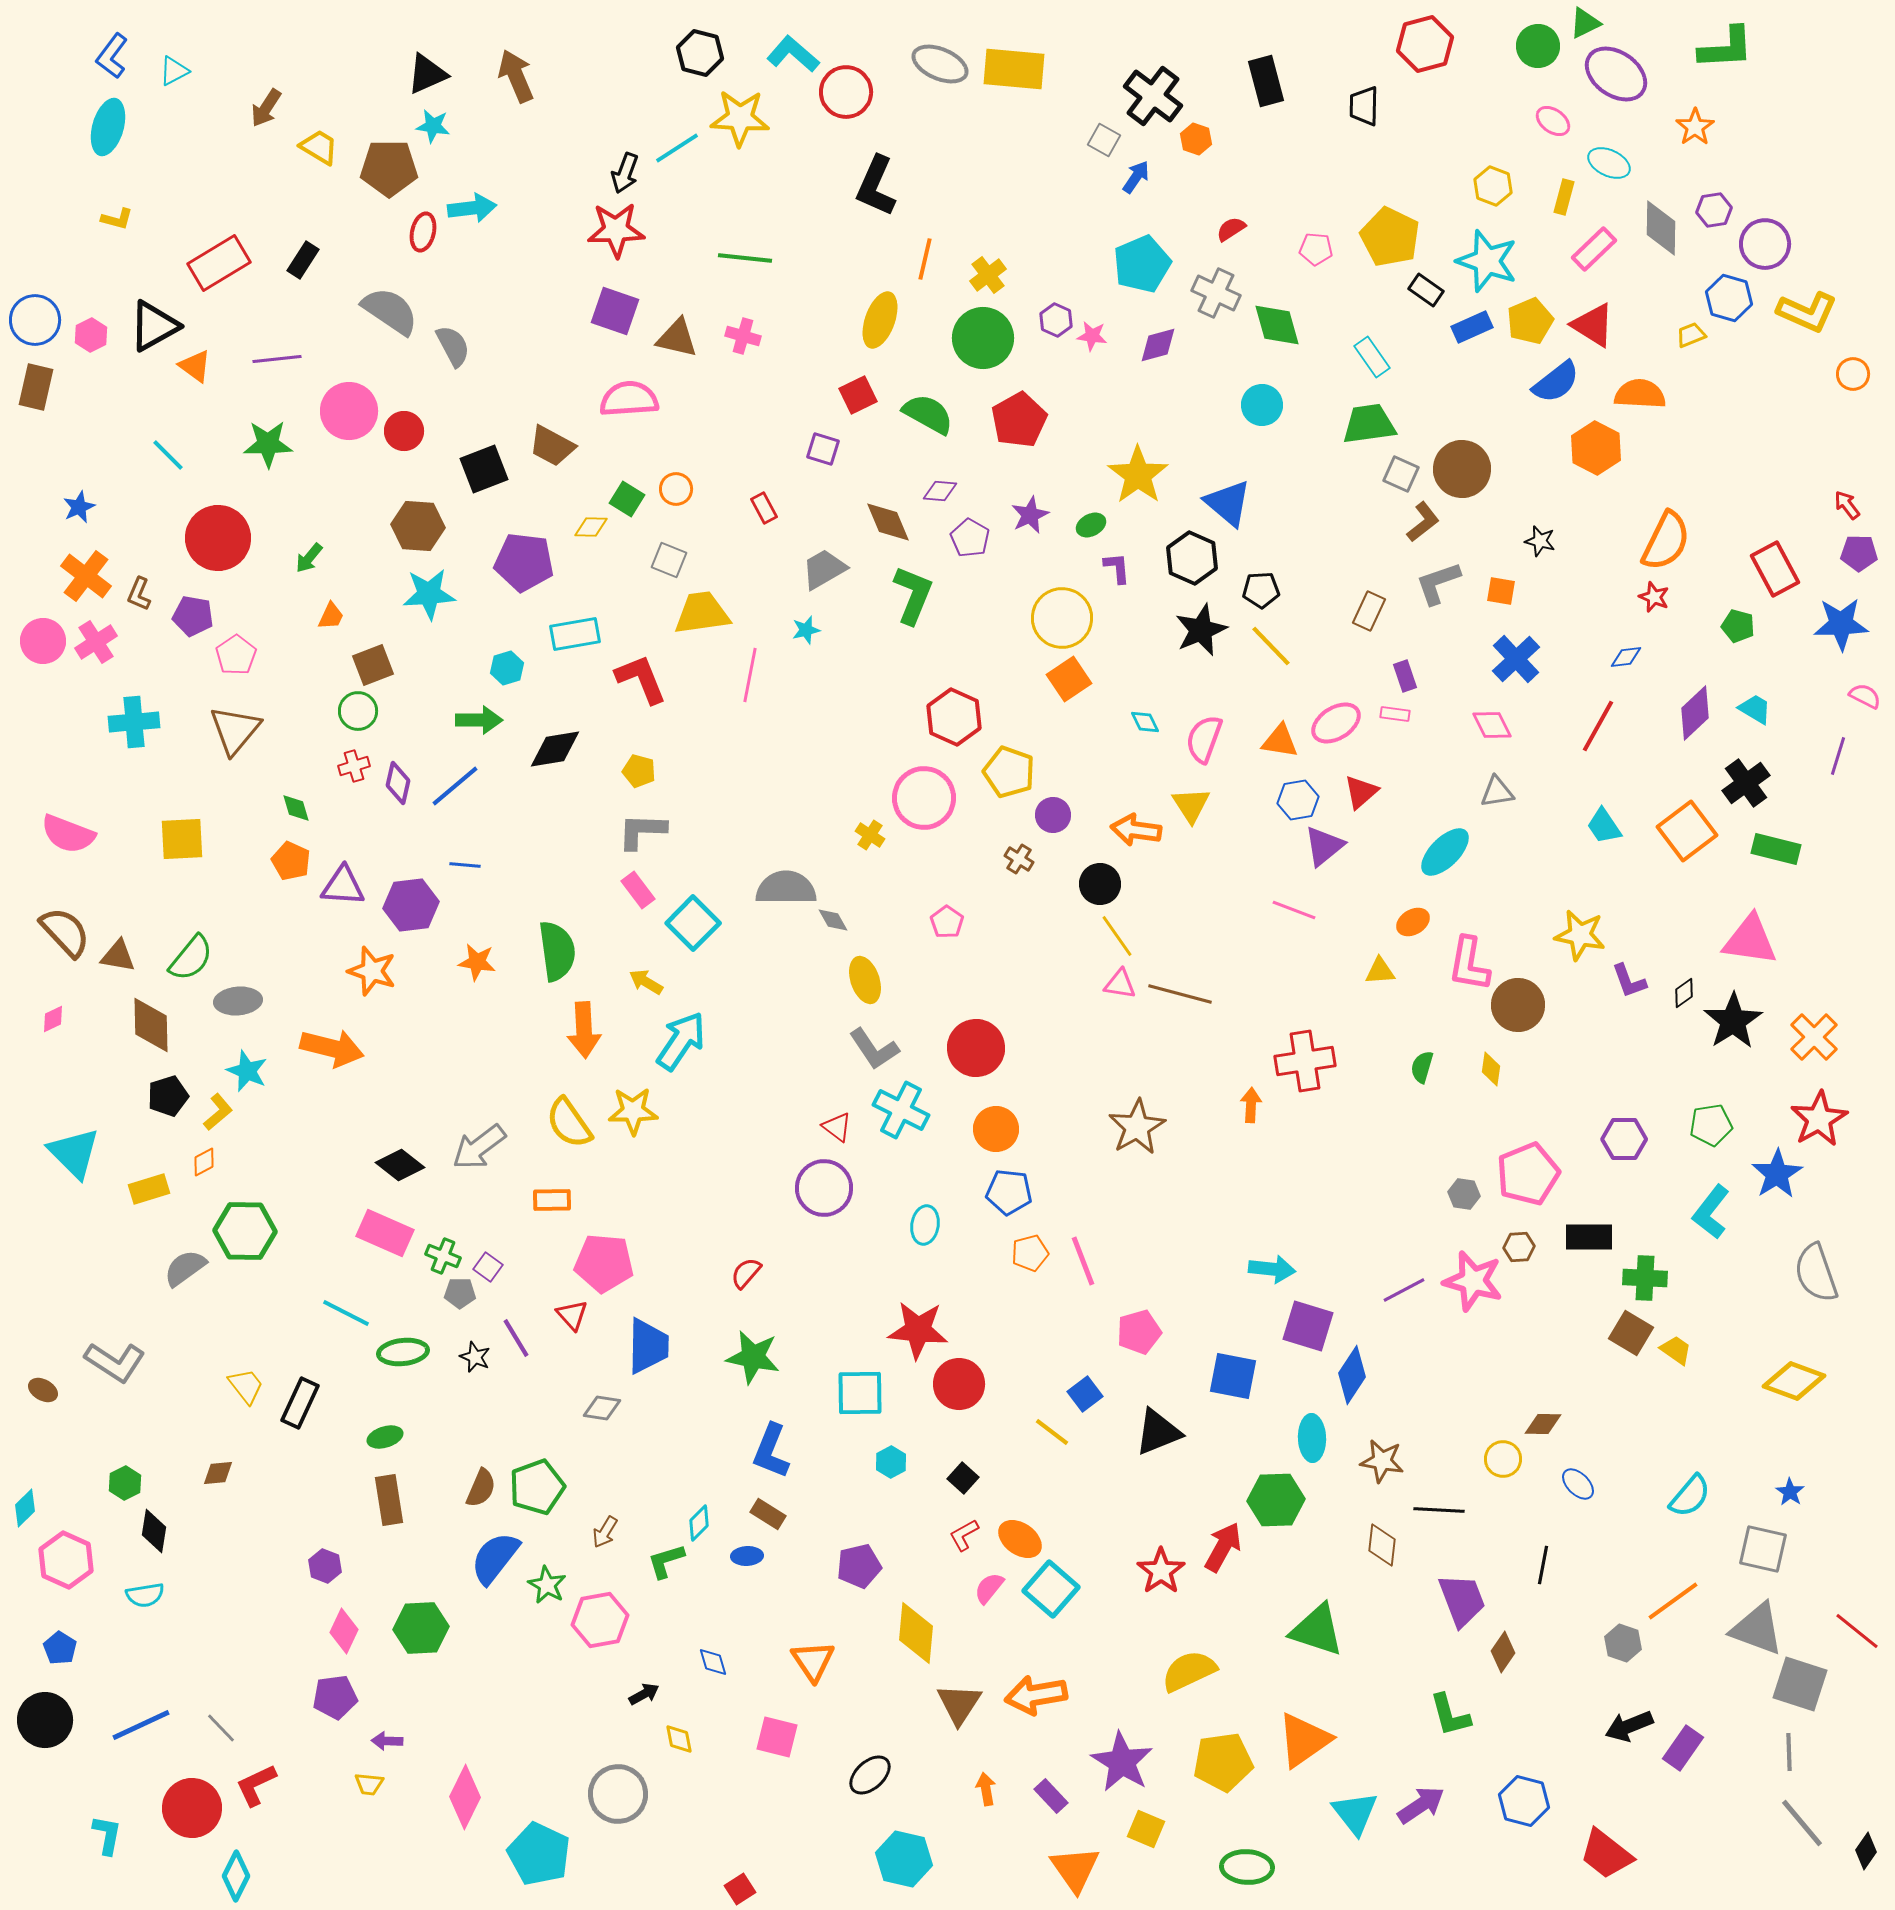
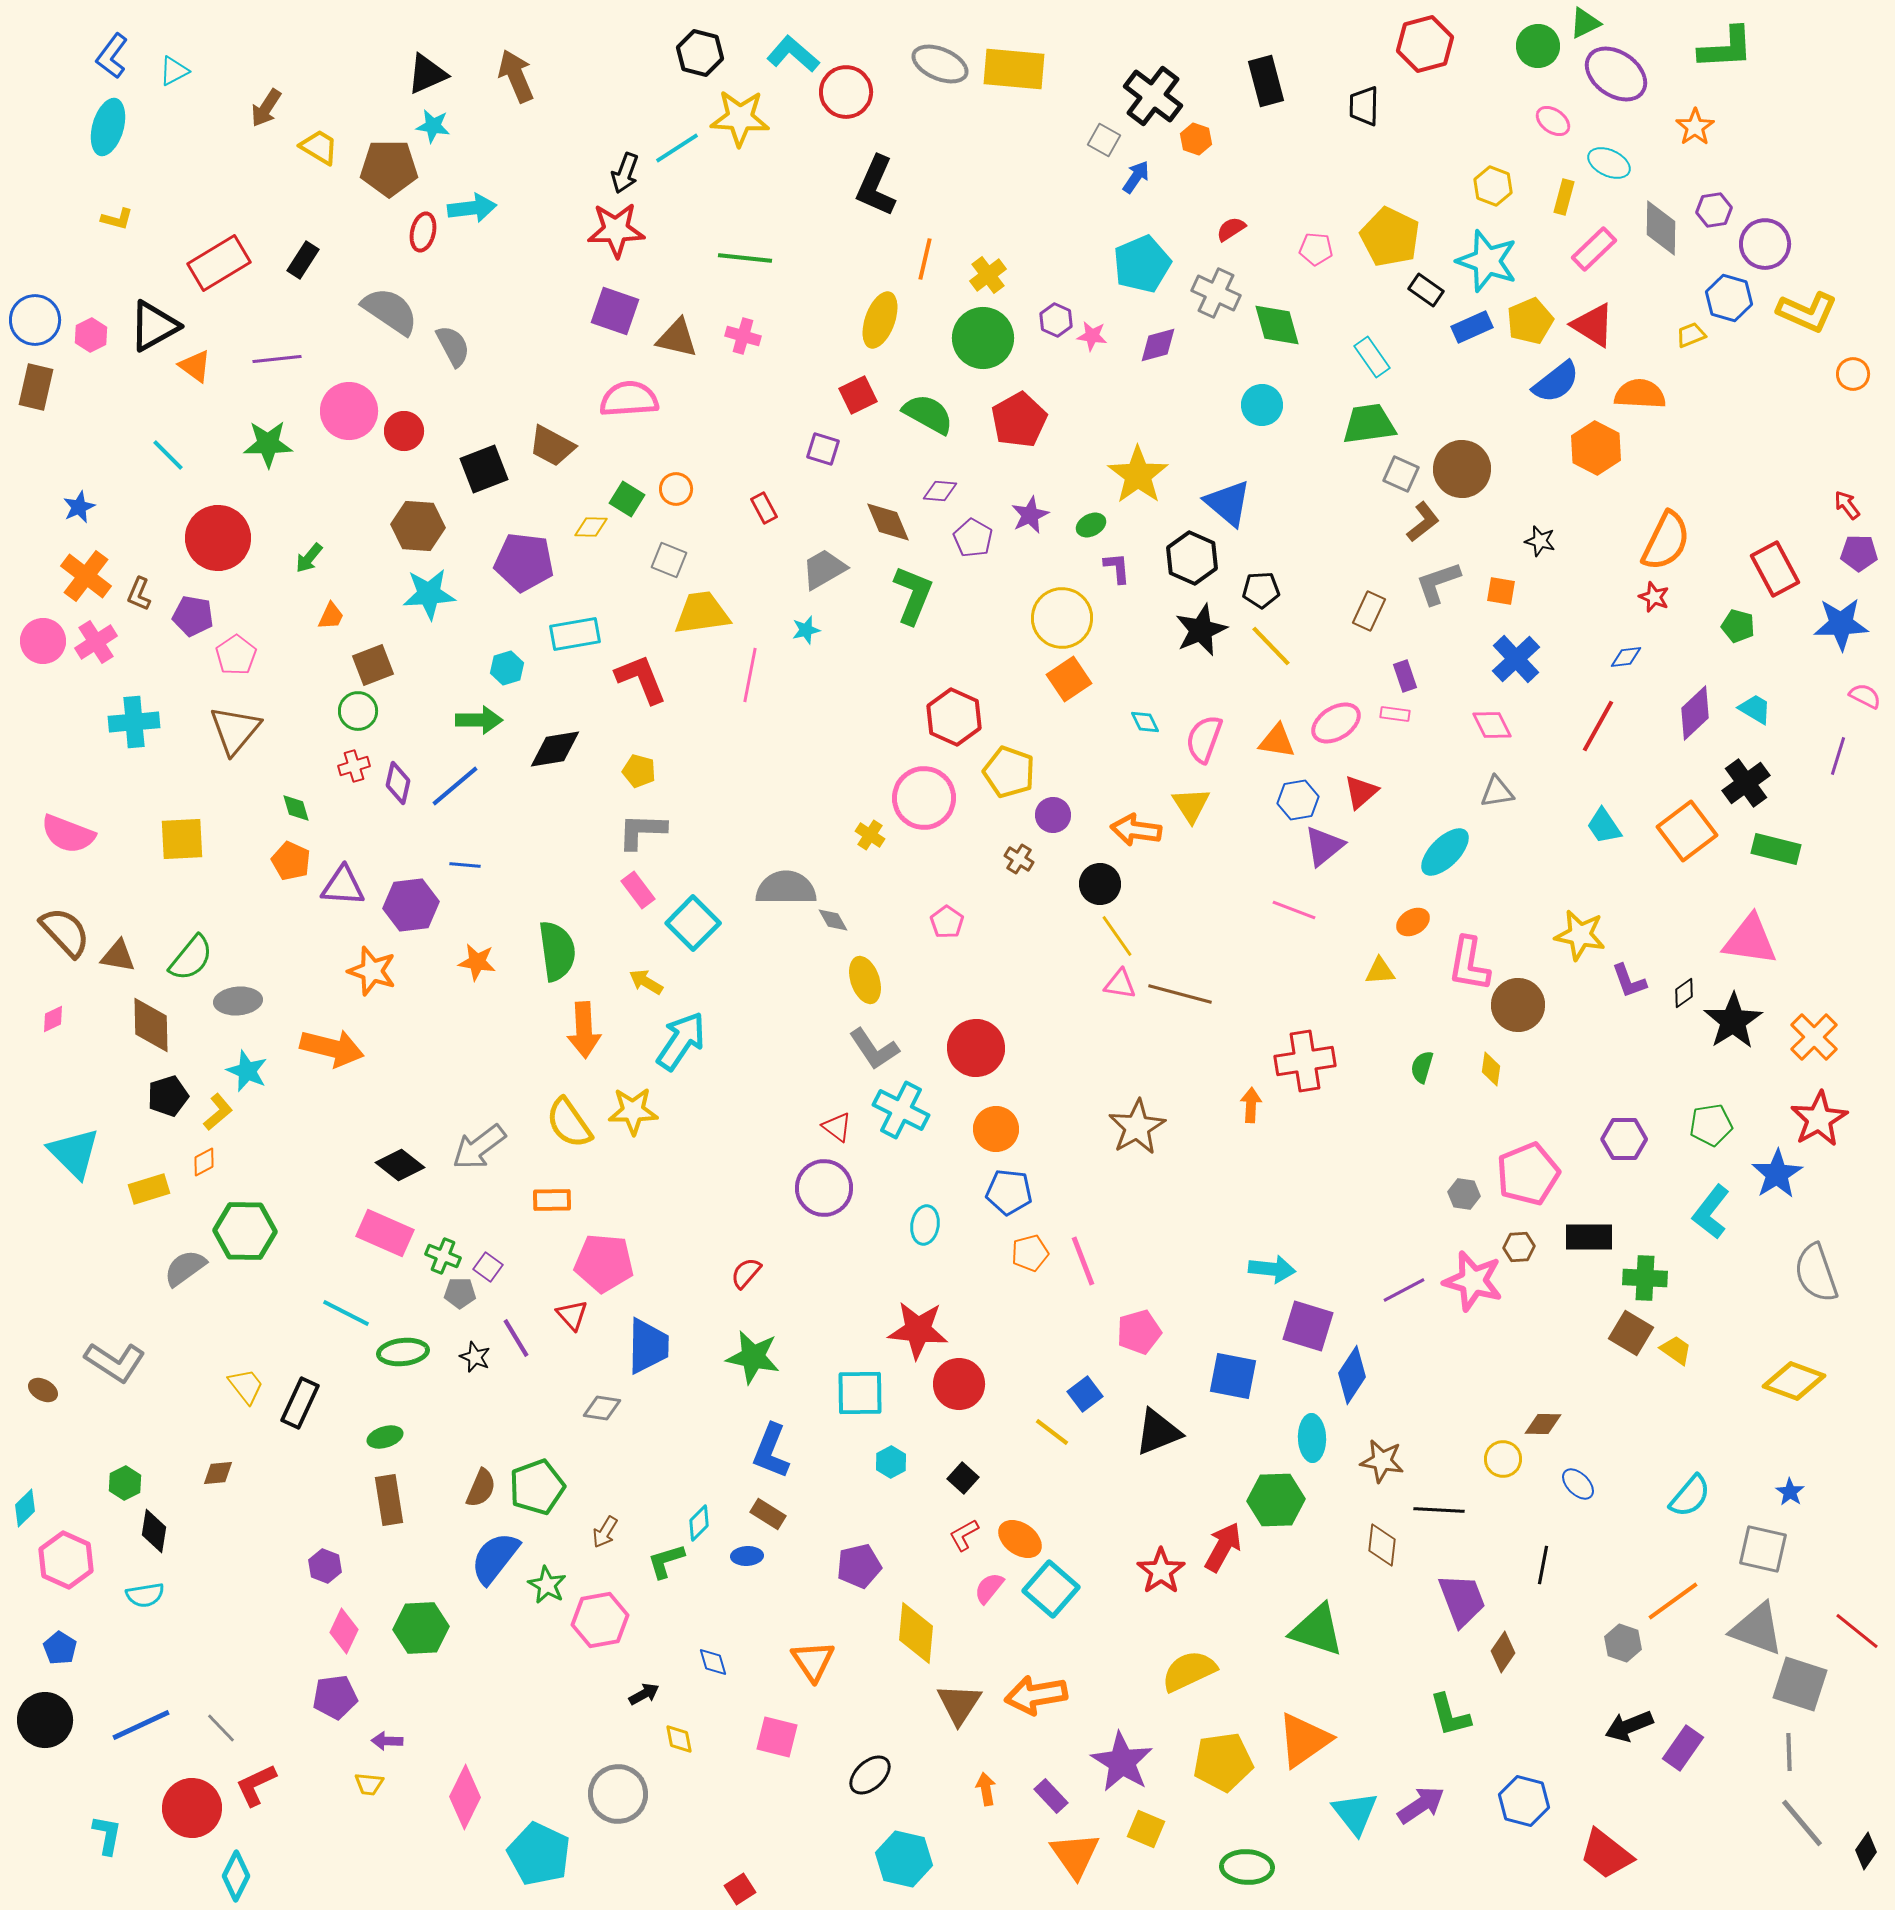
purple pentagon at (970, 538): moved 3 px right
orange triangle at (1280, 741): moved 3 px left
orange triangle at (1075, 1869): moved 14 px up
